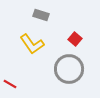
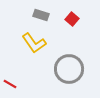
red square: moved 3 px left, 20 px up
yellow L-shape: moved 2 px right, 1 px up
